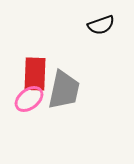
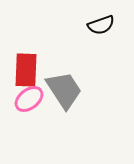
red rectangle: moved 9 px left, 4 px up
gray trapezoid: rotated 45 degrees counterclockwise
